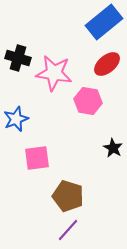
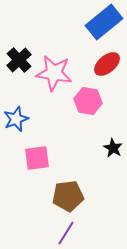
black cross: moved 1 px right, 2 px down; rotated 30 degrees clockwise
brown pentagon: rotated 24 degrees counterclockwise
purple line: moved 2 px left, 3 px down; rotated 10 degrees counterclockwise
